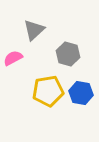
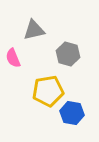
gray triangle: rotated 30 degrees clockwise
pink semicircle: rotated 84 degrees counterclockwise
blue hexagon: moved 9 px left, 20 px down
